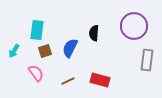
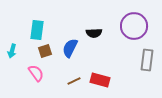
black semicircle: rotated 98 degrees counterclockwise
cyan arrow: moved 2 px left; rotated 16 degrees counterclockwise
brown line: moved 6 px right
